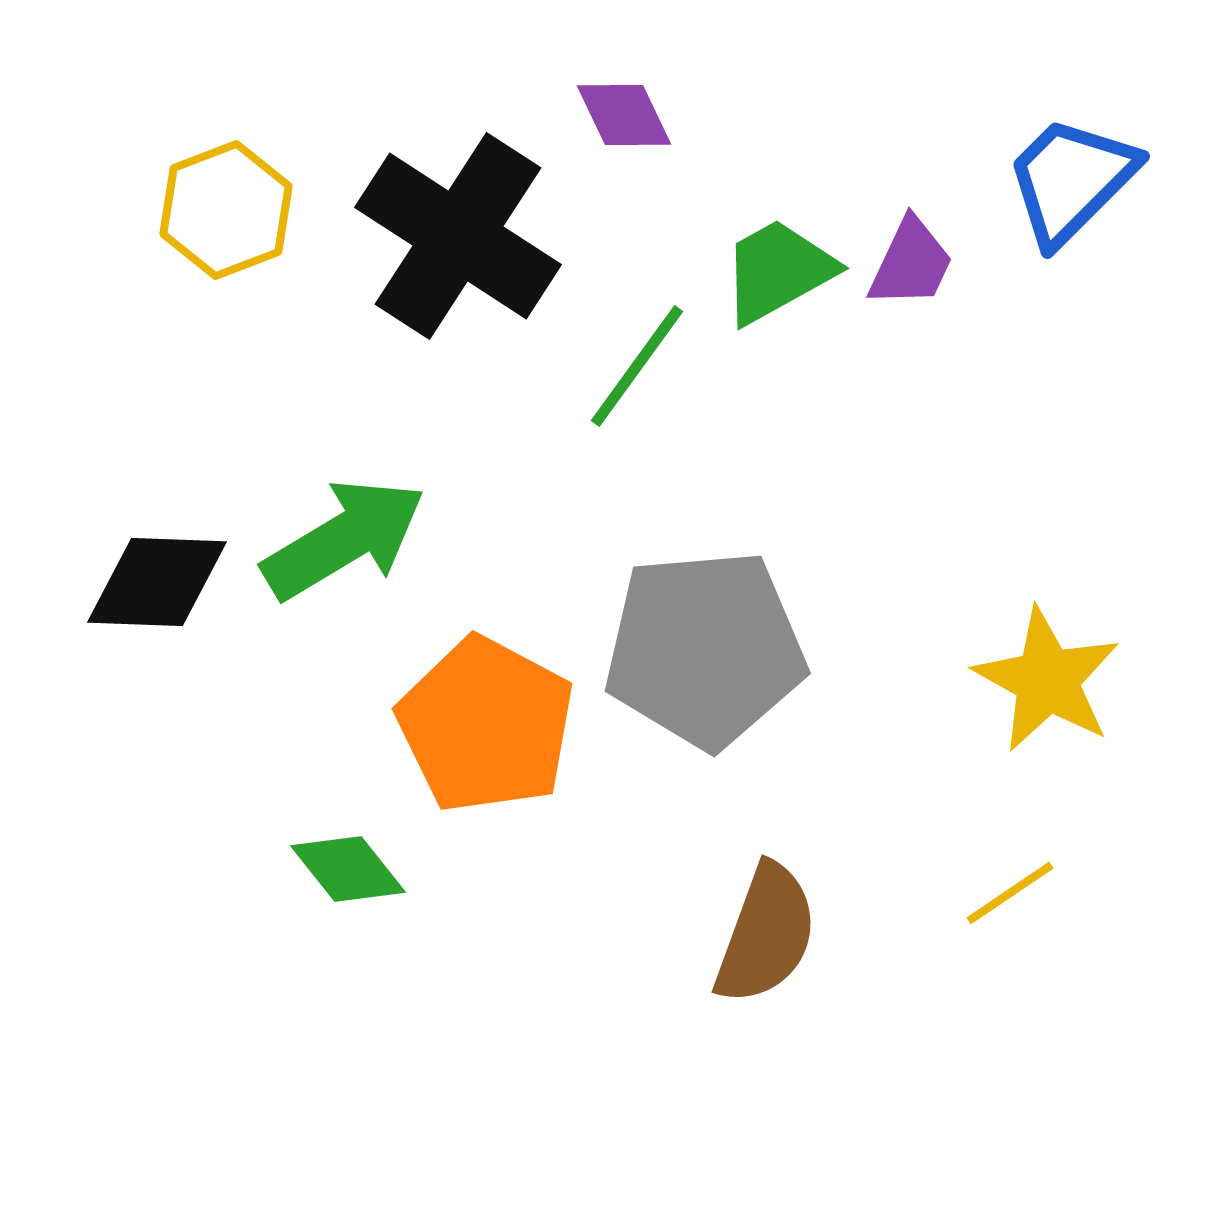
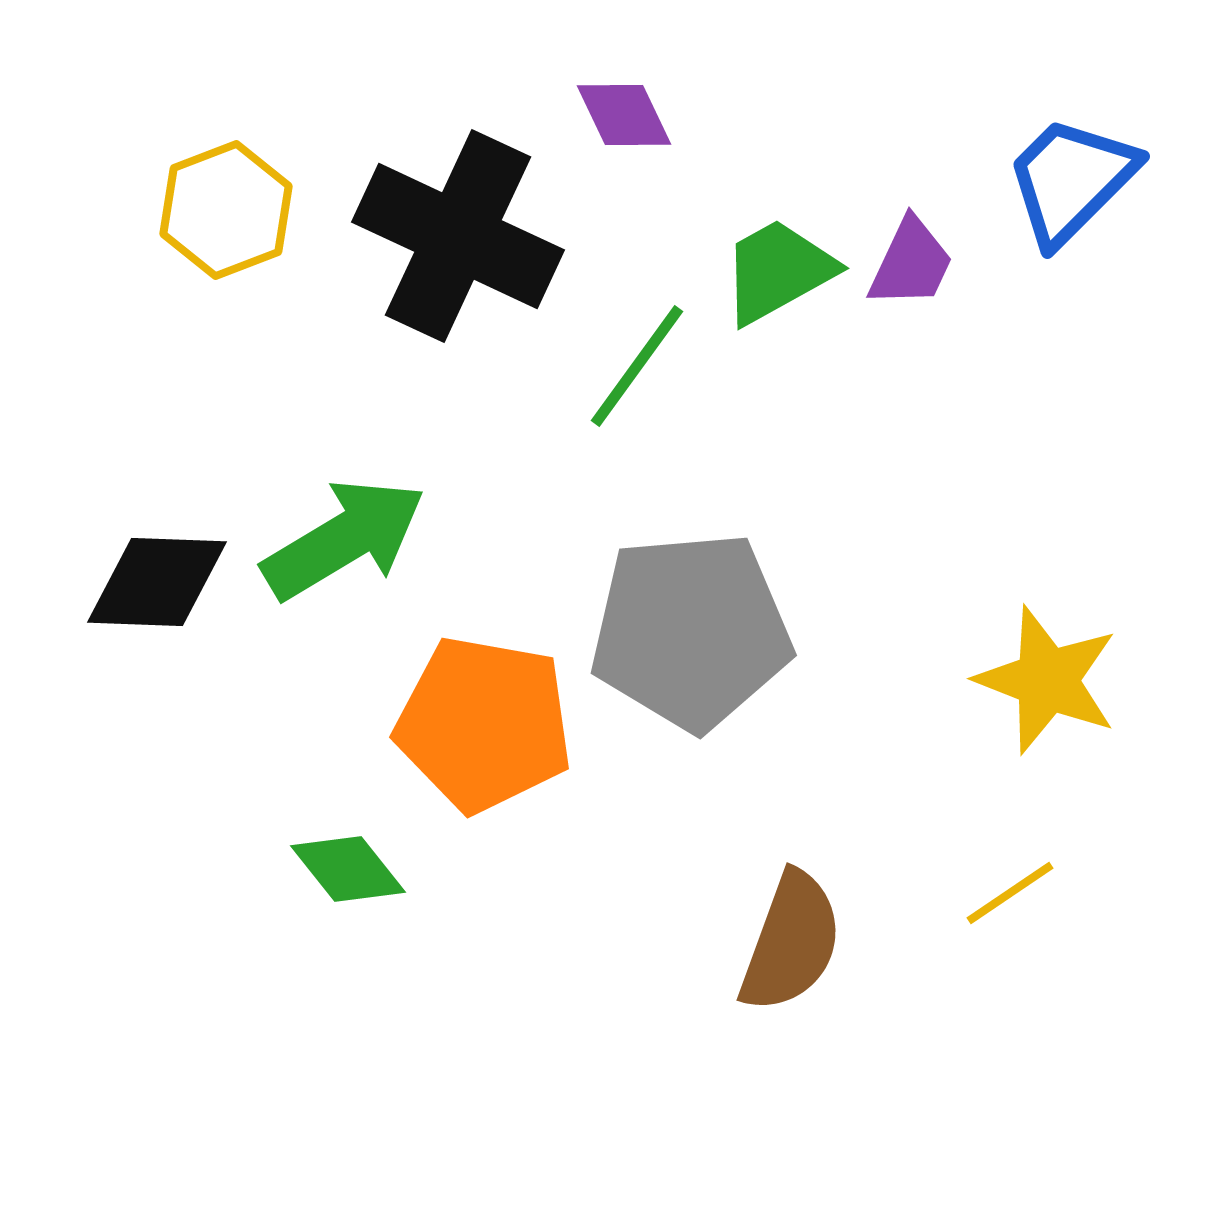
black cross: rotated 8 degrees counterclockwise
gray pentagon: moved 14 px left, 18 px up
yellow star: rotated 8 degrees counterclockwise
orange pentagon: moved 2 px left, 1 px up; rotated 18 degrees counterclockwise
brown semicircle: moved 25 px right, 8 px down
